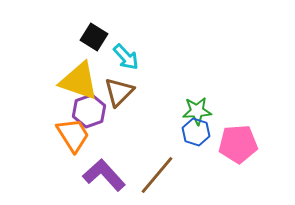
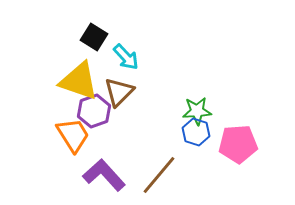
purple hexagon: moved 5 px right
brown line: moved 2 px right
